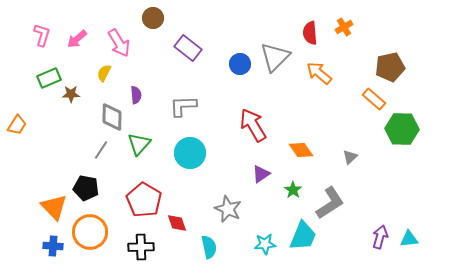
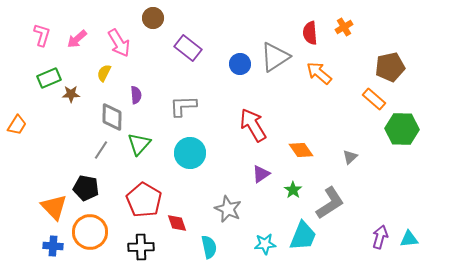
gray triangle at (275, 57): rotated 12 degrees clockwise
